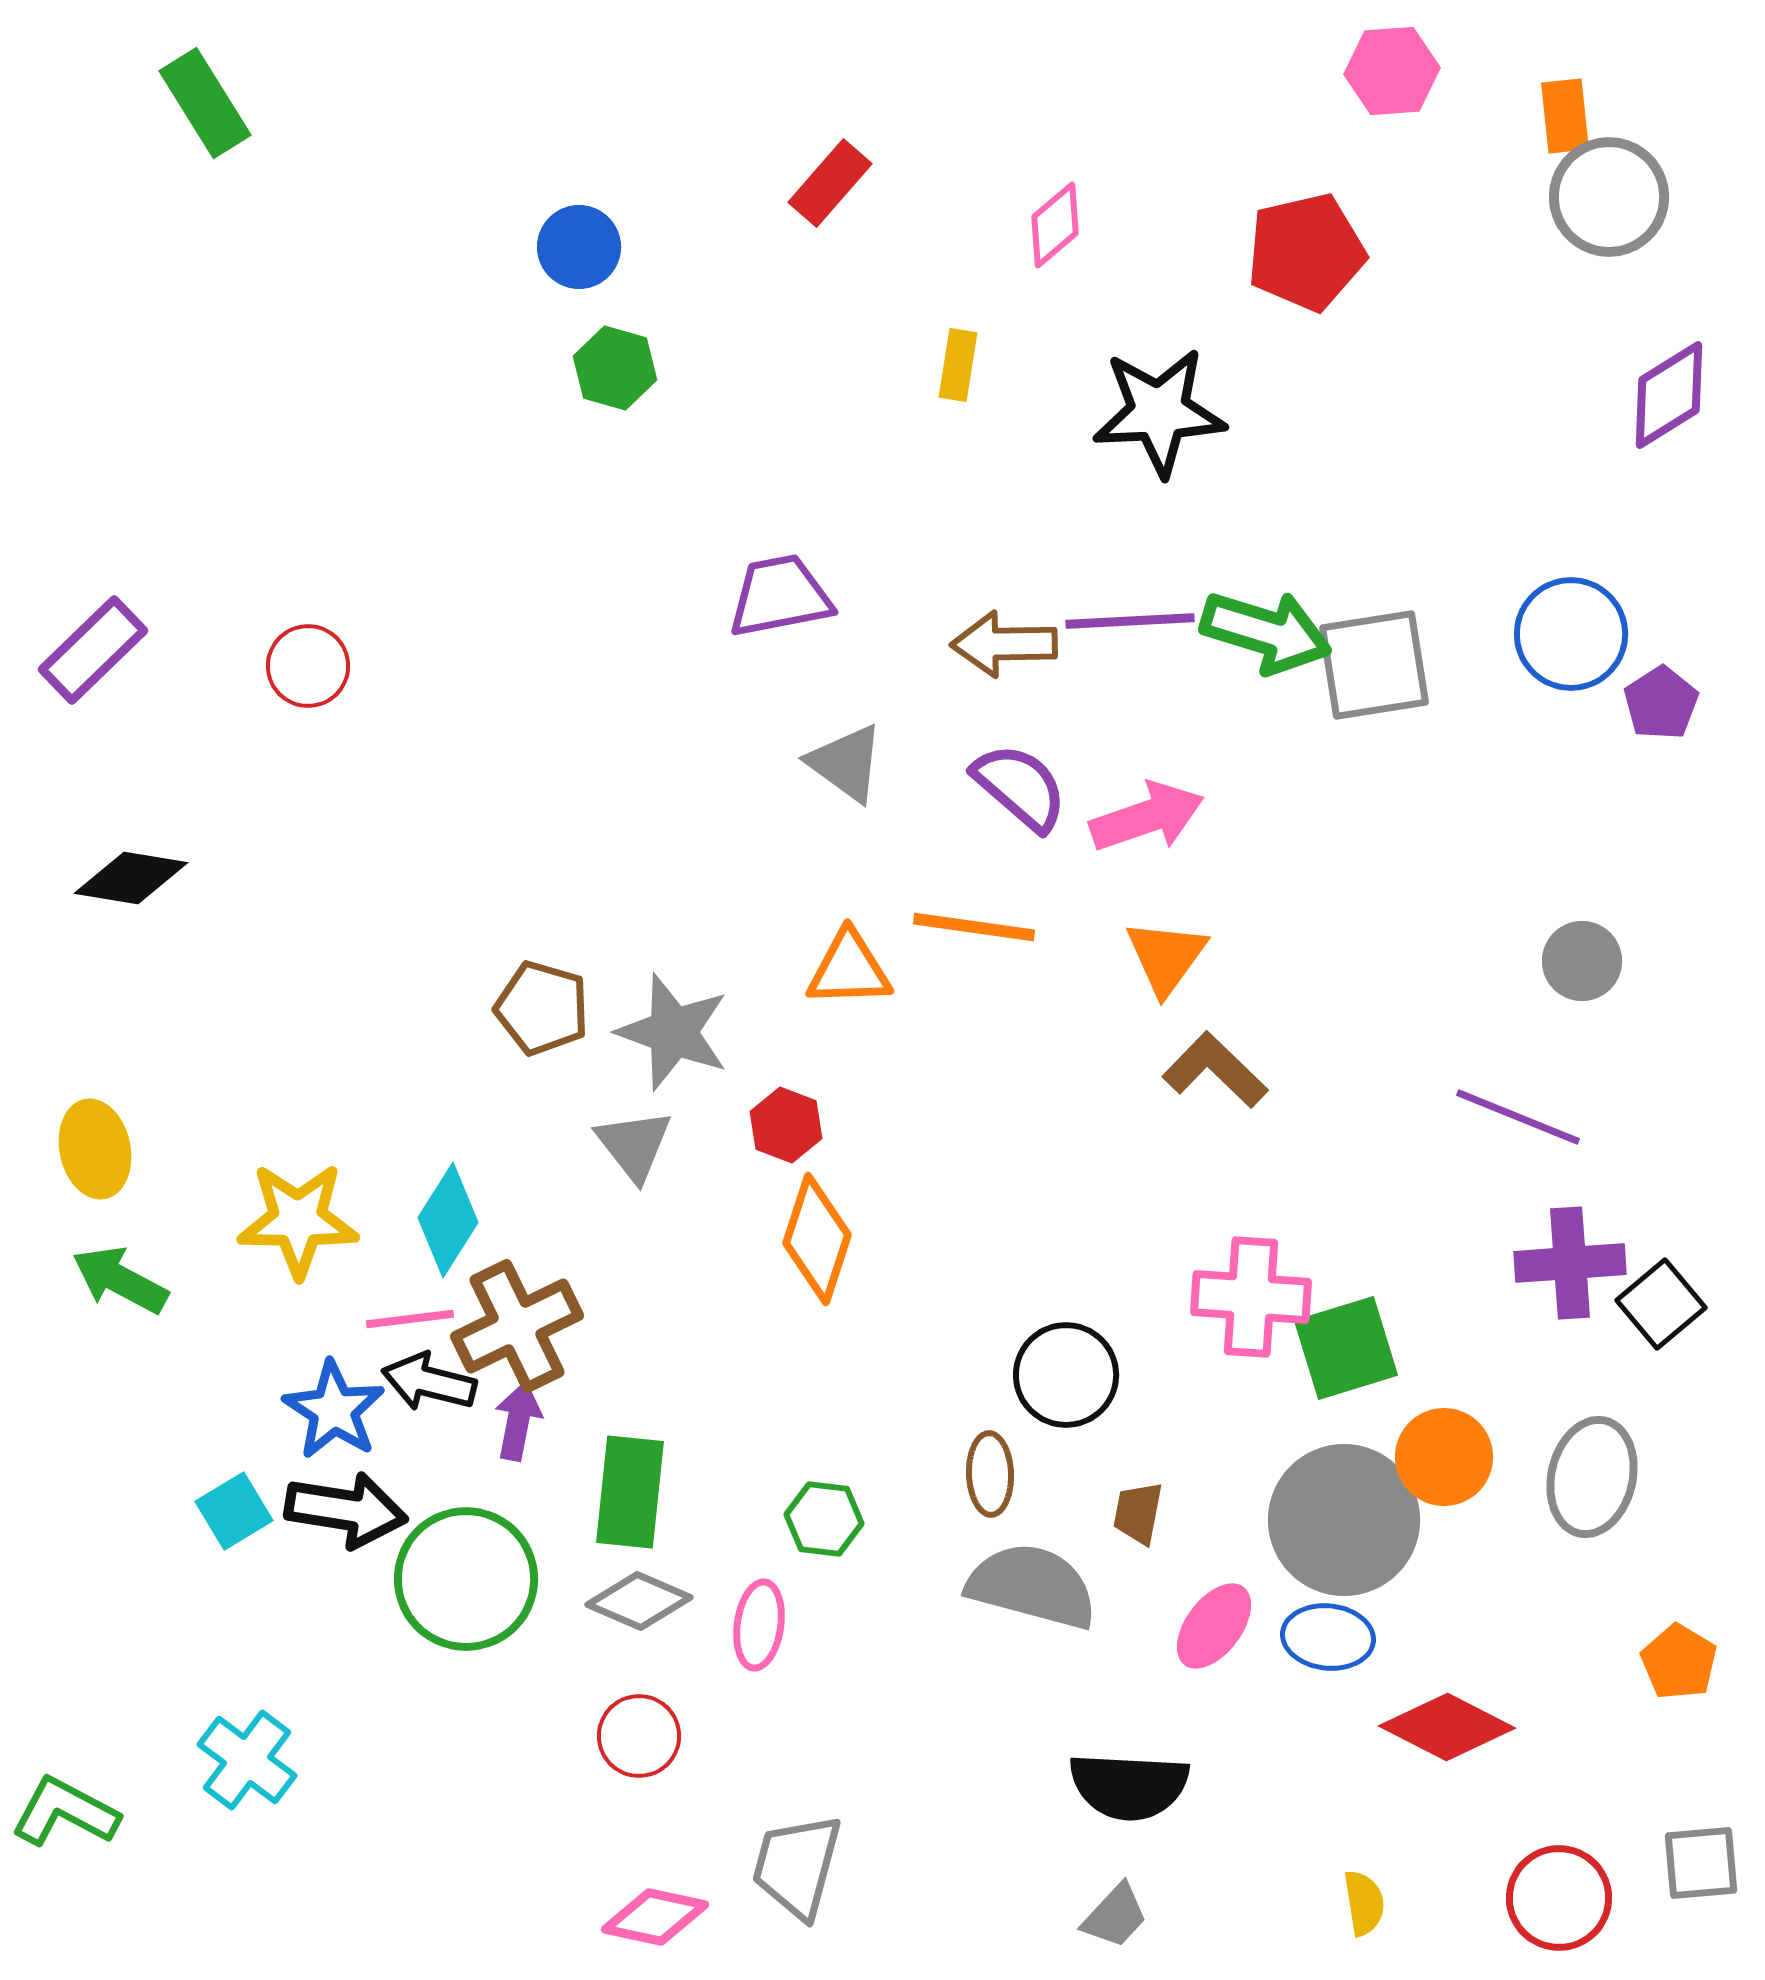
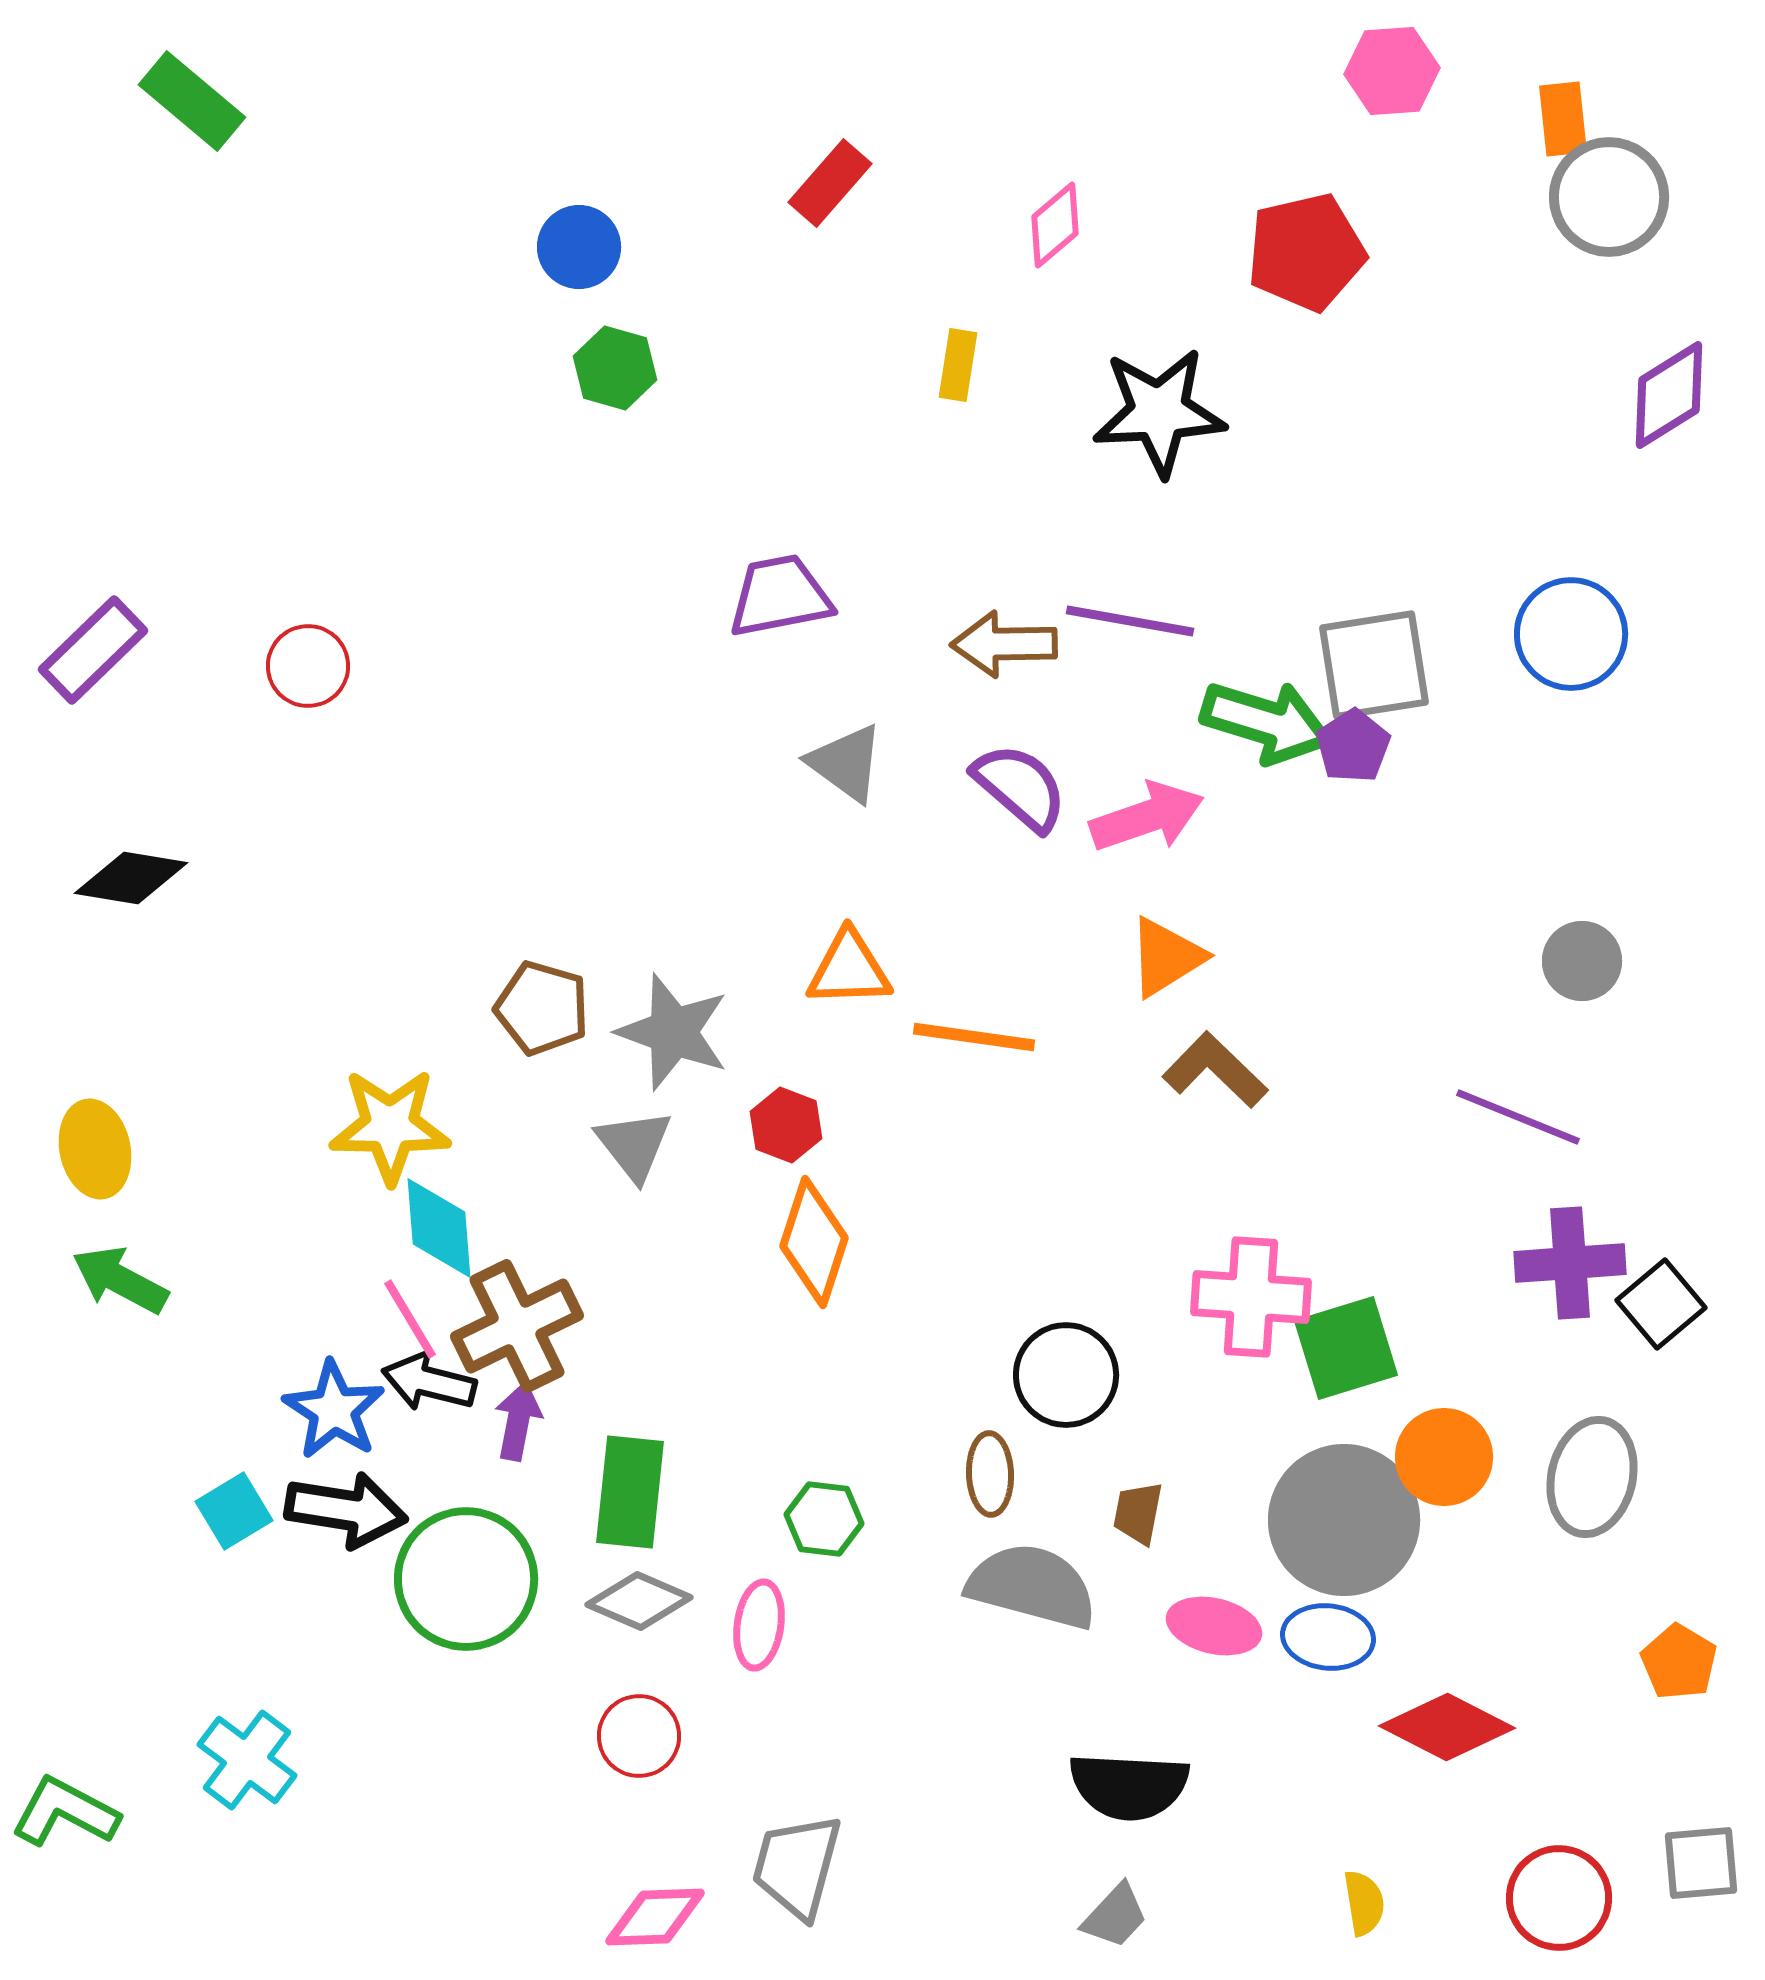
green rectangle at (205, 103): moved 13 px left, 2 px up; rotated 18 degrees counterclockwise
orange rectangle at (1565, 116): moved 2 px left, 3 px down
purple line at (1130, 621): rotated 13 degrees clockwise
green arrow at (1266, 632): moved 90 px down
purple pentagon at (1661, 703): moved 308 px left, 43 px down
orange line at (974, 927): moved 110 px down
orange triangle at (1166, 957): rotated 22 degrees clockwise
yellow star at (298, 1220): moved 92 px right, 94 px up
cyan diamond at (448, 1220): moved 9 px left, 8 px down; rotated 37 degrees counterclockwise
orange diamond at (817, 1239): moved 3 px left, 3 px down
pink line at (410, 1319): rotated 66 degrees clockwise
pink ellipse at (1214, 1626): rotated 66 degrees clockwise
pink diamond at (655, 1917): rotated 14 degrees counterclockwise
